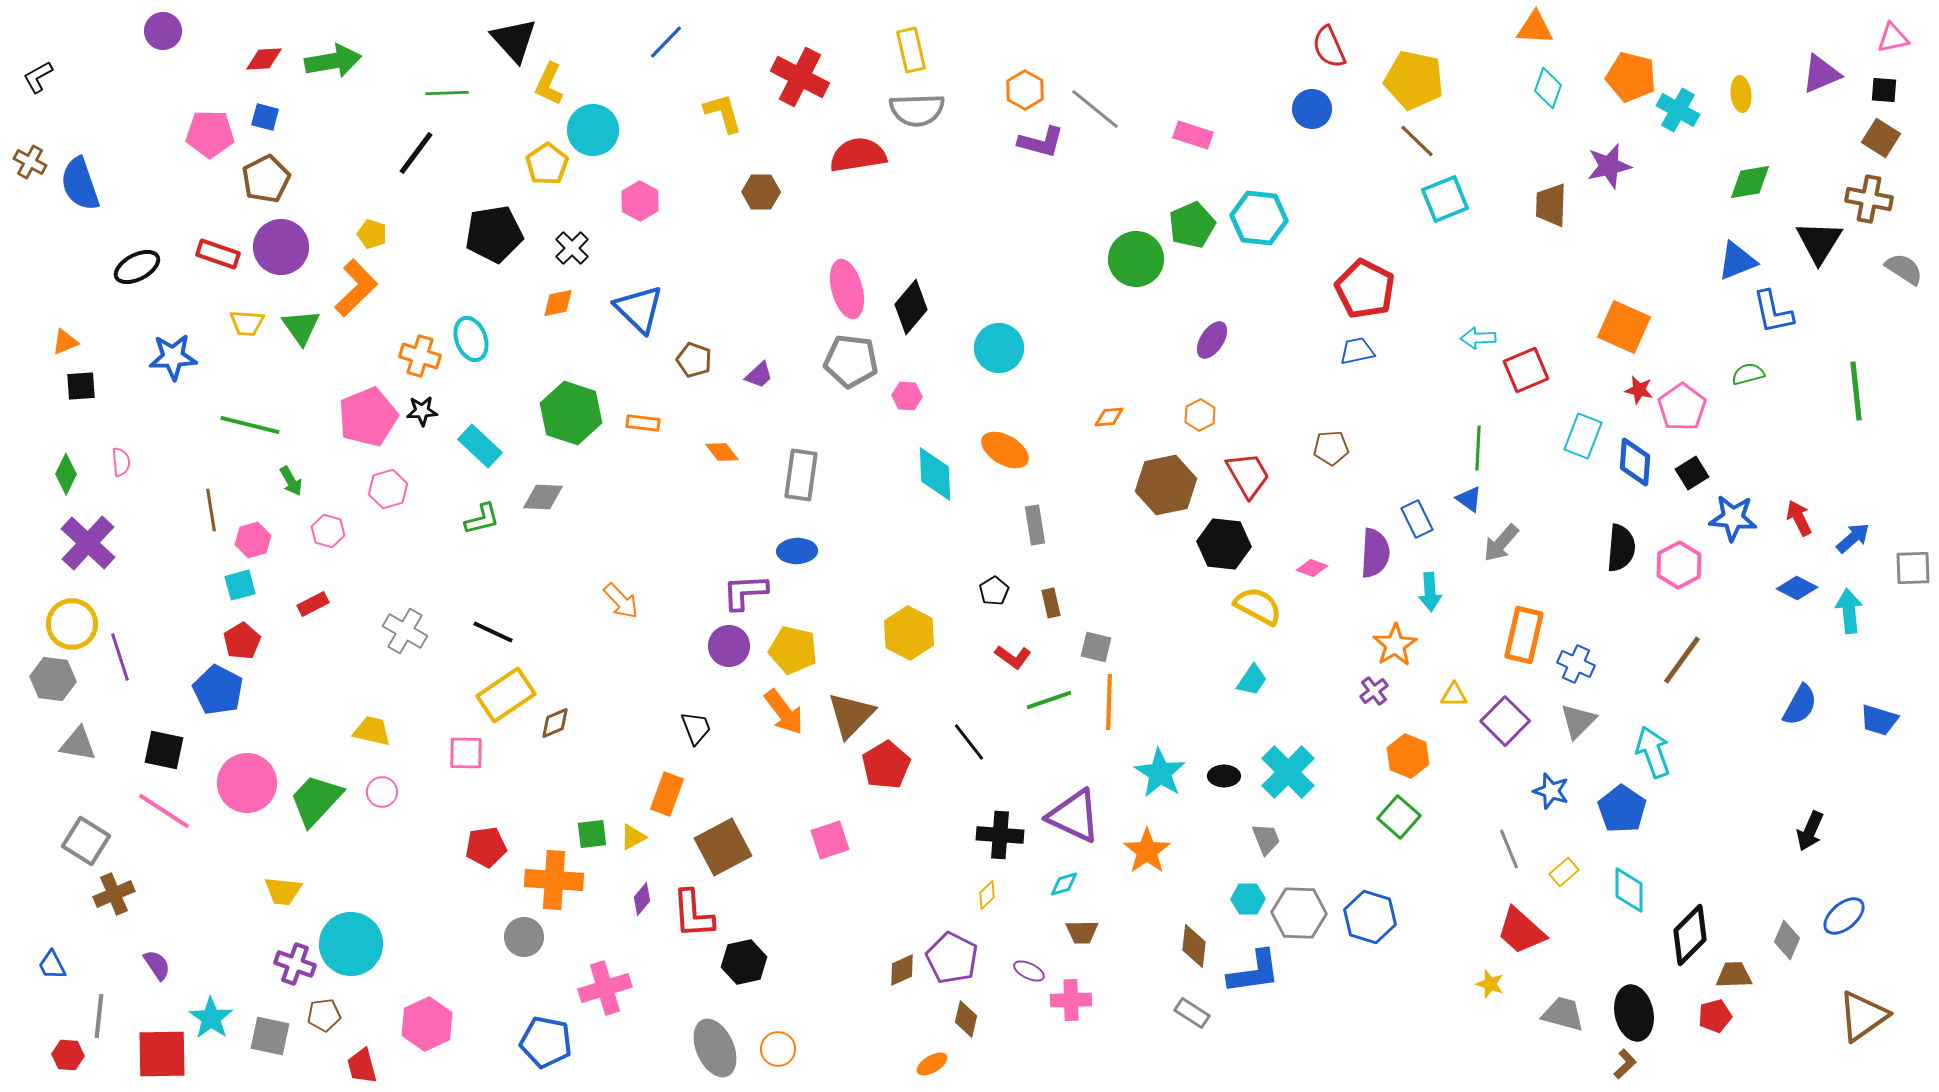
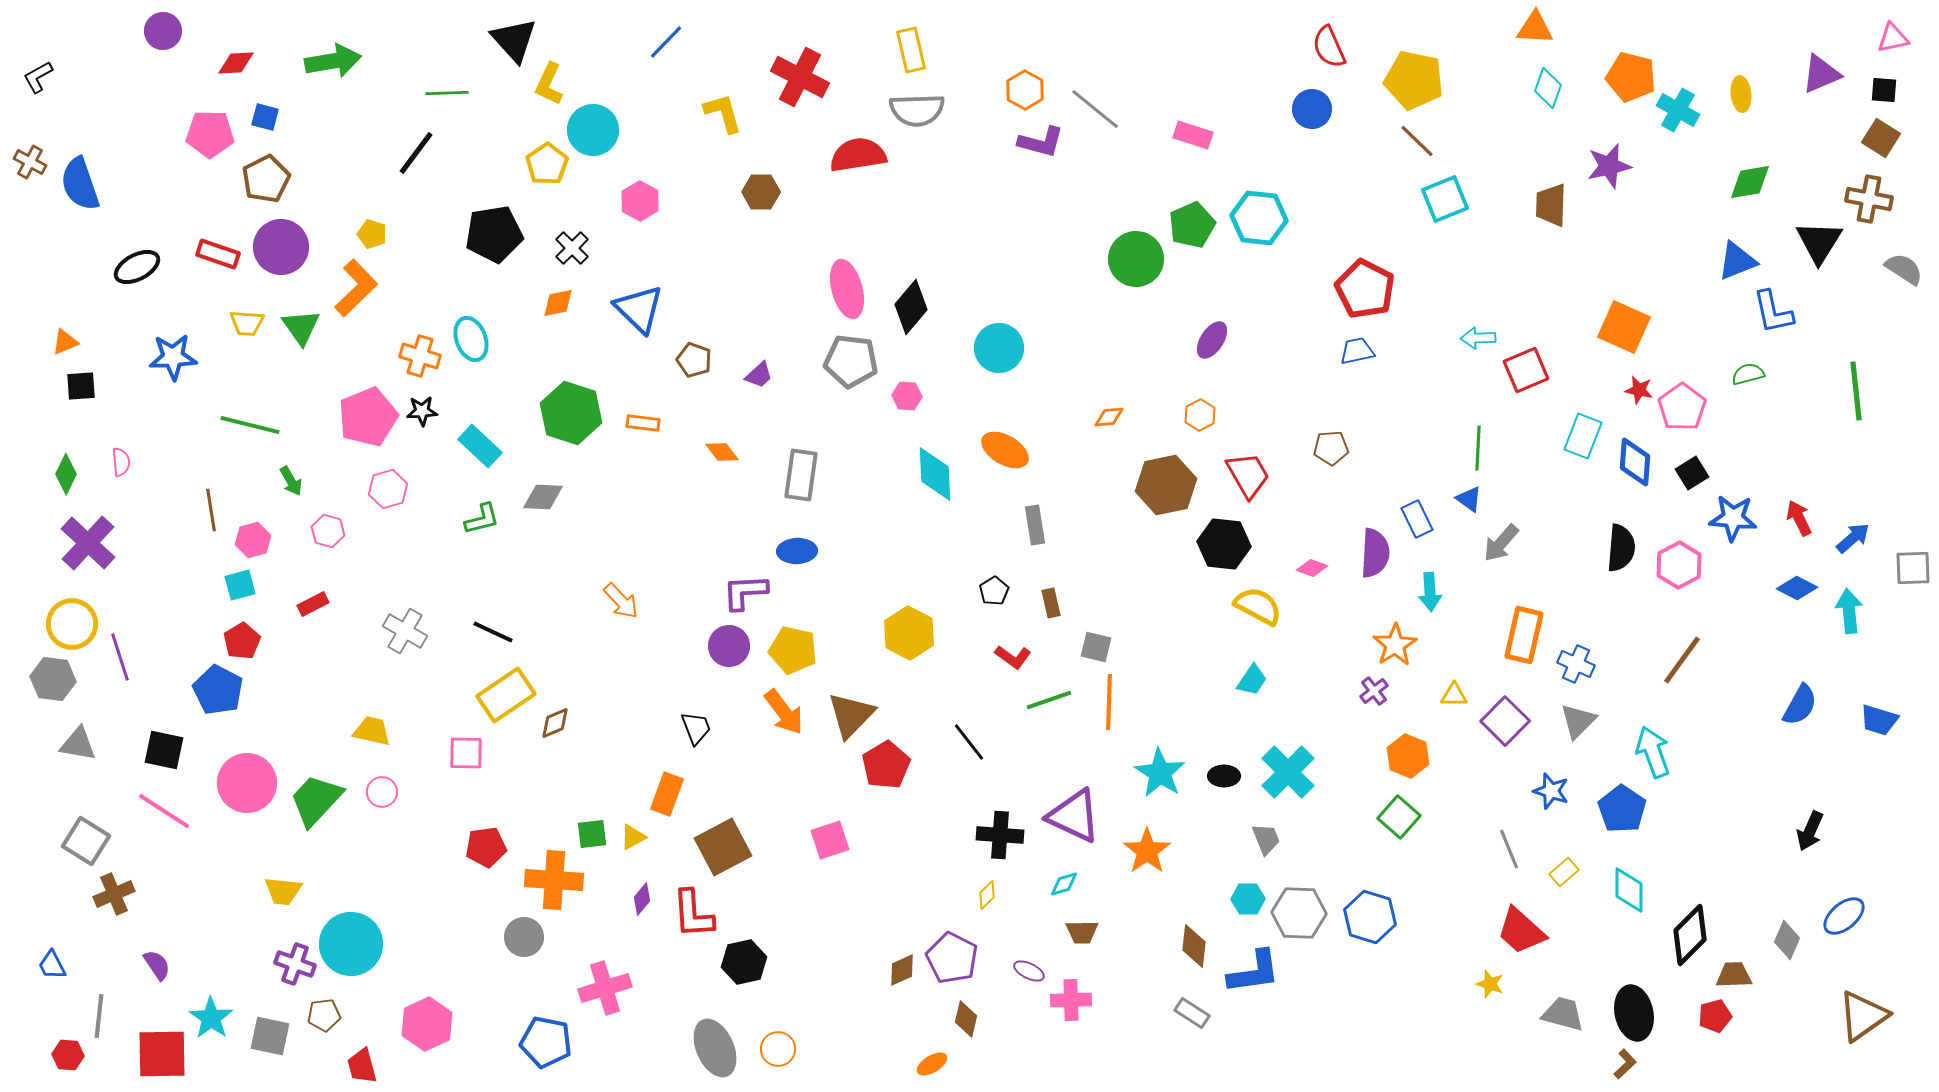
red diamond at (264, 59): moved 28 px left, 4 px down
